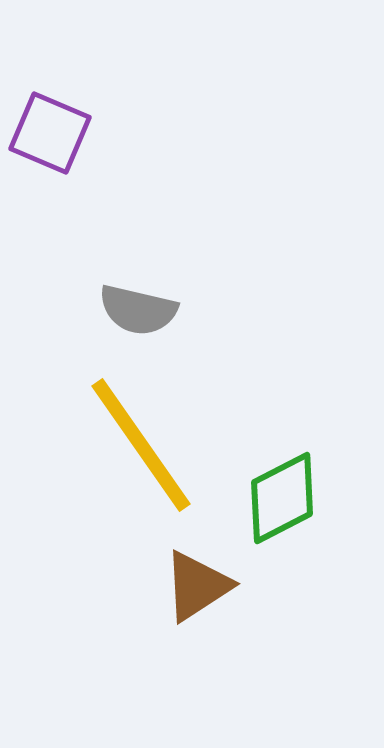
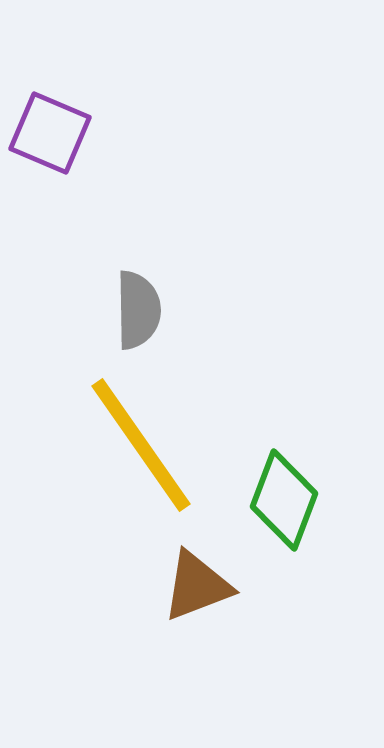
gray semicircle: rotated 104 degrees counterclockwise
green diamond: moved 2 px right, 2 px down; rotated 42 degrees counterclockwise
brown triangle: rotated 12 degrees clockwise
